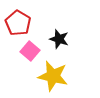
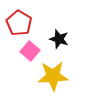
red pentagon: moved 1 px right
yellow star: rotated 16 degrees counterclockwise
